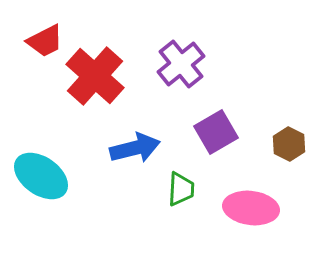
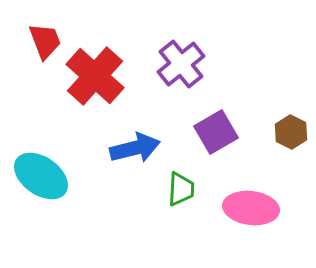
red trapezoid: rotated 84 degrees counterclockwise
brown hexagon: moved 2 px right, 12 px up
